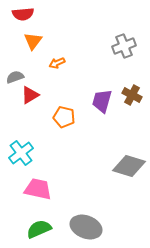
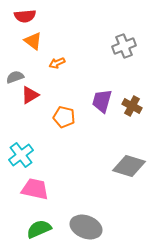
red semicircle: moved 2 px right, 2 px down
orange triangle: rotated 30 degrees counterclockwise
brown cross: moved 11 px down
cyan cross: moved 2 px down
pink trapezoid: moved 3 px left
